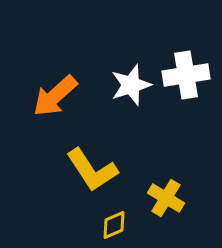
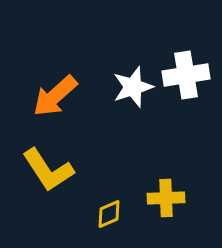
white star: moved 2 px right, 2 px down
yellow L-shape: moved 44 px left
yellow cross: rotated 33 degrees counterclockwise
yellow diamond: moved 5 px left, 11 px up
